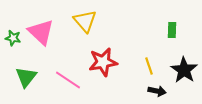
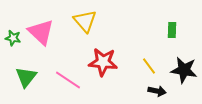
red star: rotated 16 degrees clockwise
yellow line: rotated 18 degrees counterclockwise
black star: rotated 24 degrees counterclockwise
